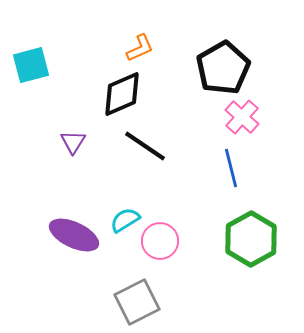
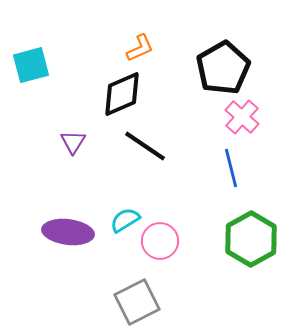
purple ellipse: moved 6 px left, 3 px up; rotated 18 degrees counterclockwise
